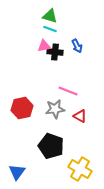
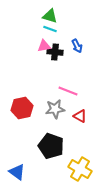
blue triangle: rotated 30 degrees counterclockwise
